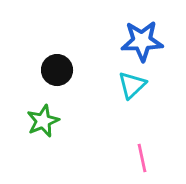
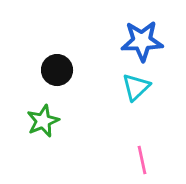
cyan triangle: moved 4 px right, 2 px down
pink line: moved 2 px down
